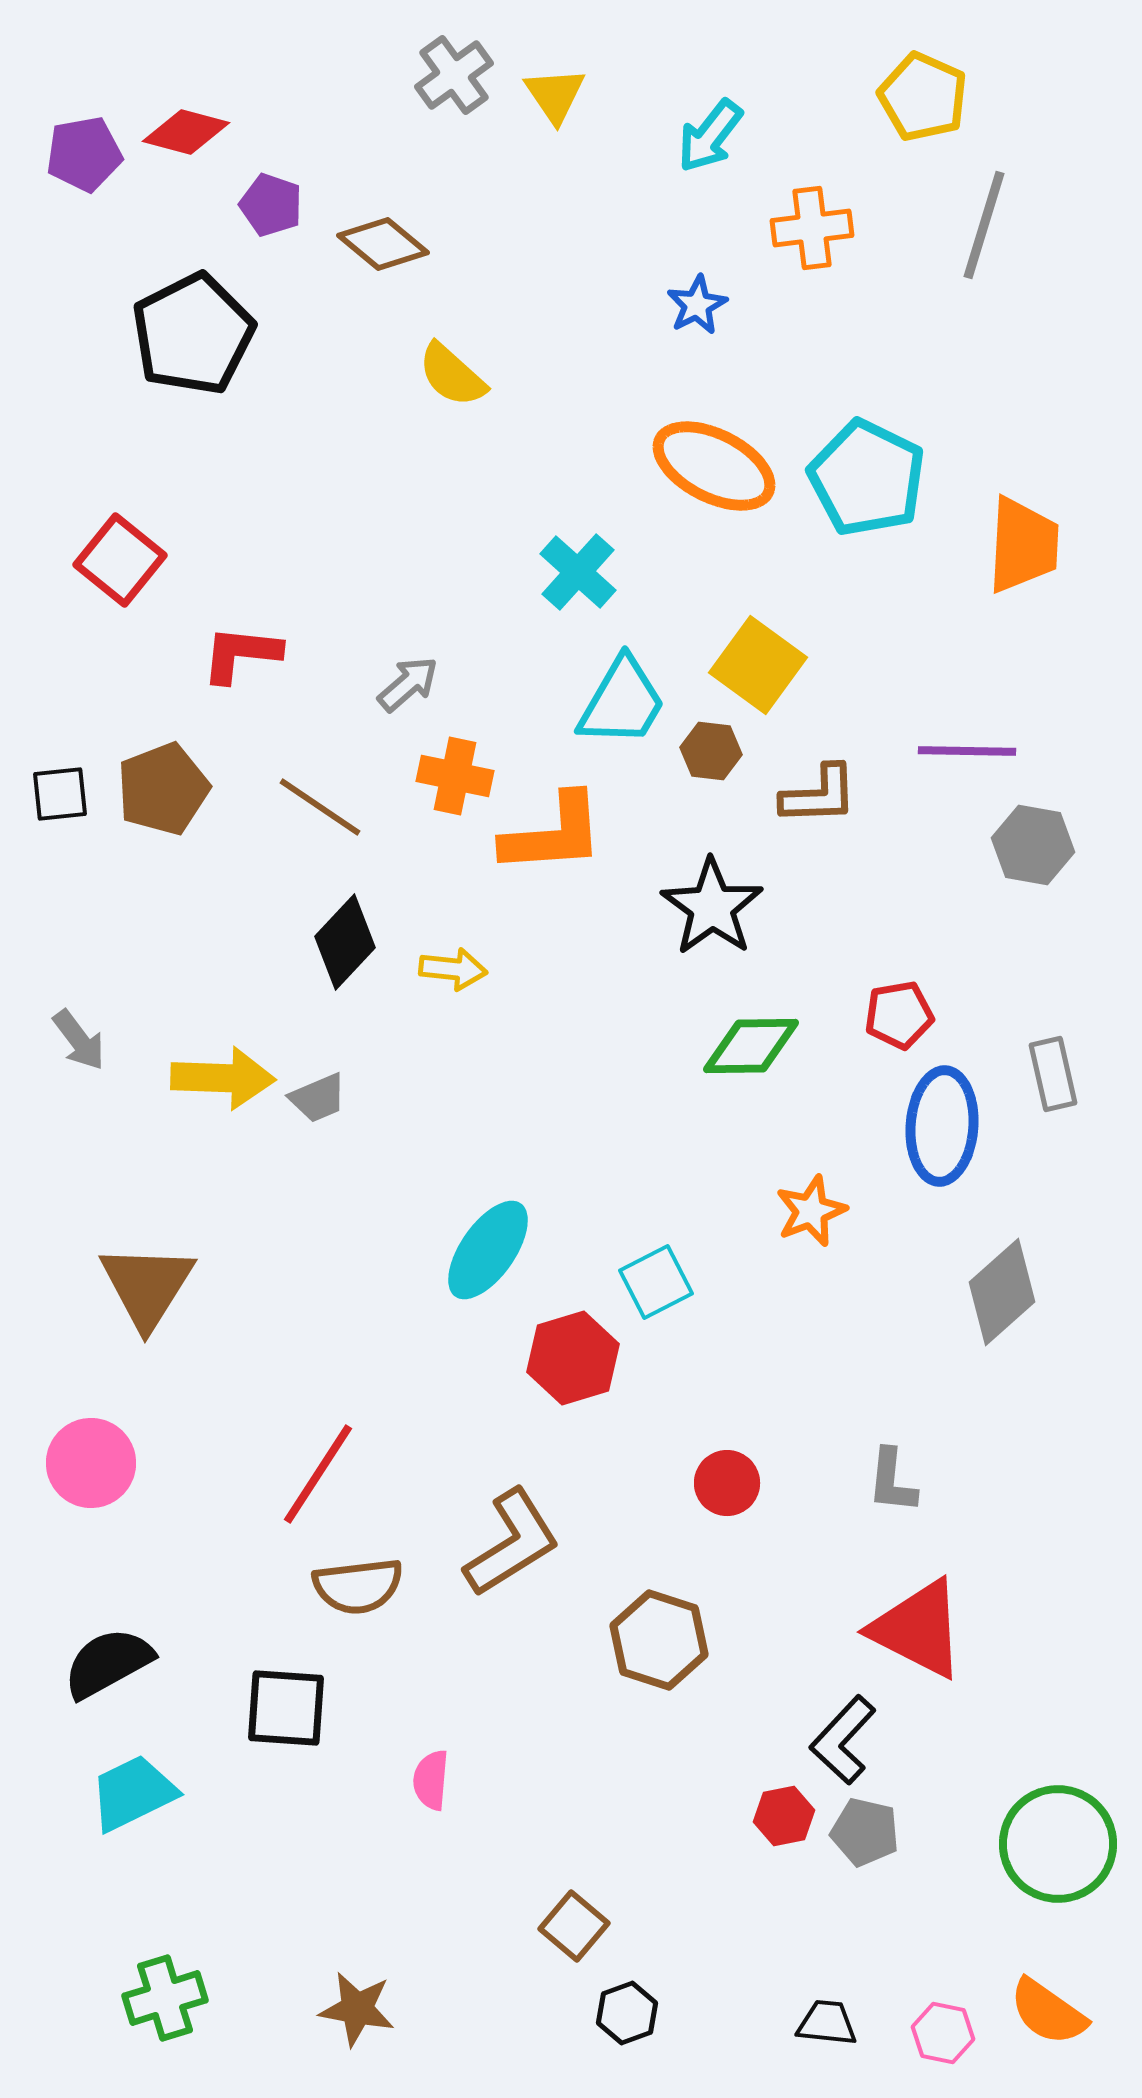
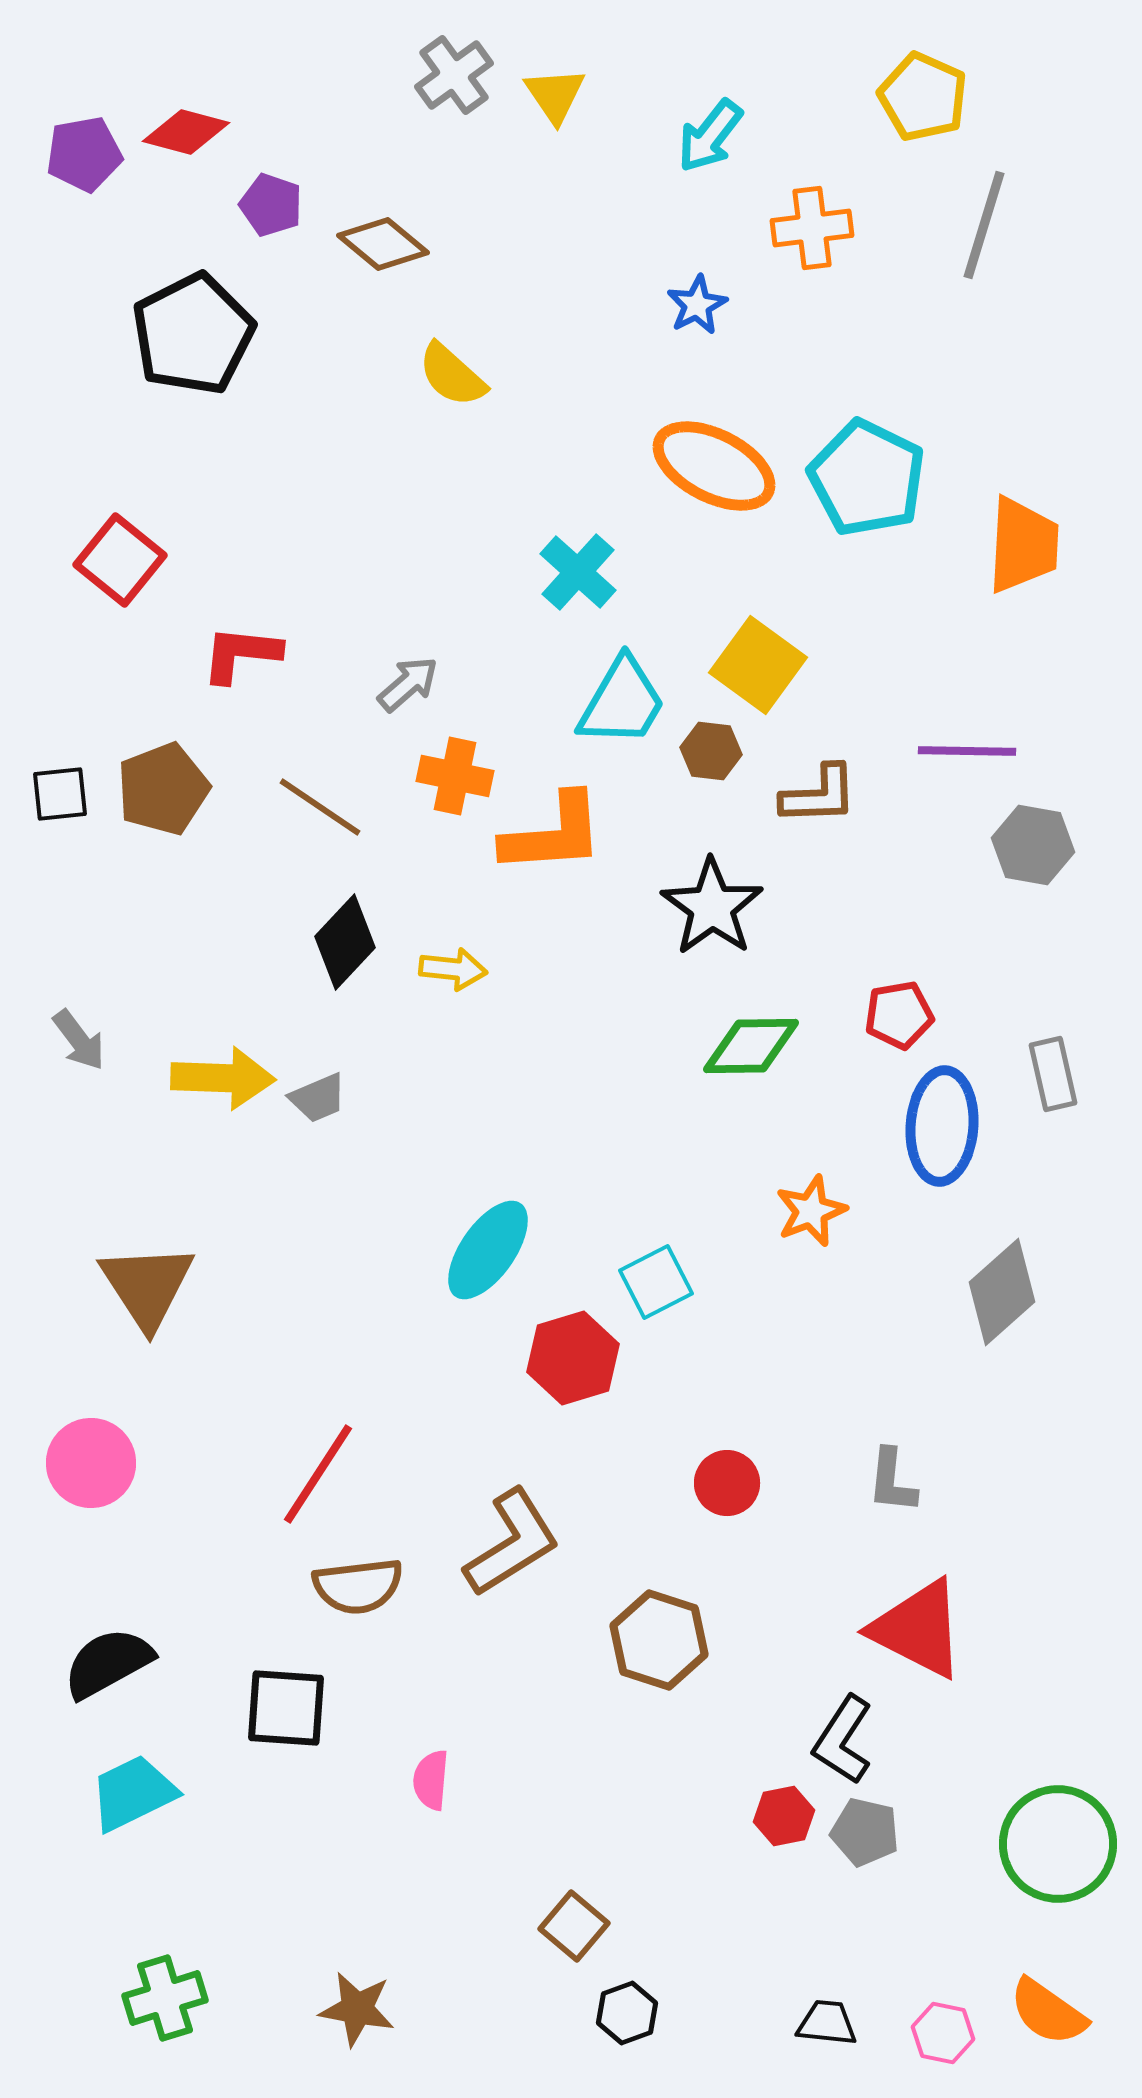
brown triangle at (147, 1286): rotated 5 degrees counterclockwise
black L-shape at (843, 1740): rotated 10 degrees counterclockwise
